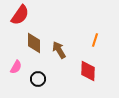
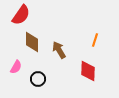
red semicircle: moved 1 px right
brown diamond: moved 2 px left, 1 px up
